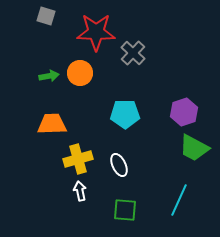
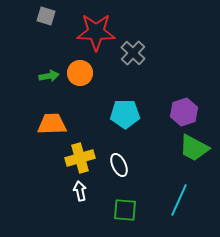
yellow cross: moved 2 px right, 1 px up
